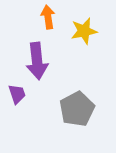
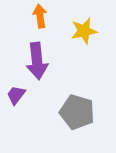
orange arrow: moved 8 px left, 1 px up
purple trapezoid: moved 1 px left, 1 px down; rotated 125 degrees counterclockwise
gray pentagon: moved 3 px down; rotated 28 degrees counterclockwise
